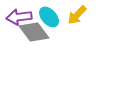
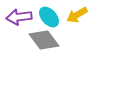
yellow arrow: rotated 15 degrees clockwise
gray diamond: moved 10 px right, 8 px down
